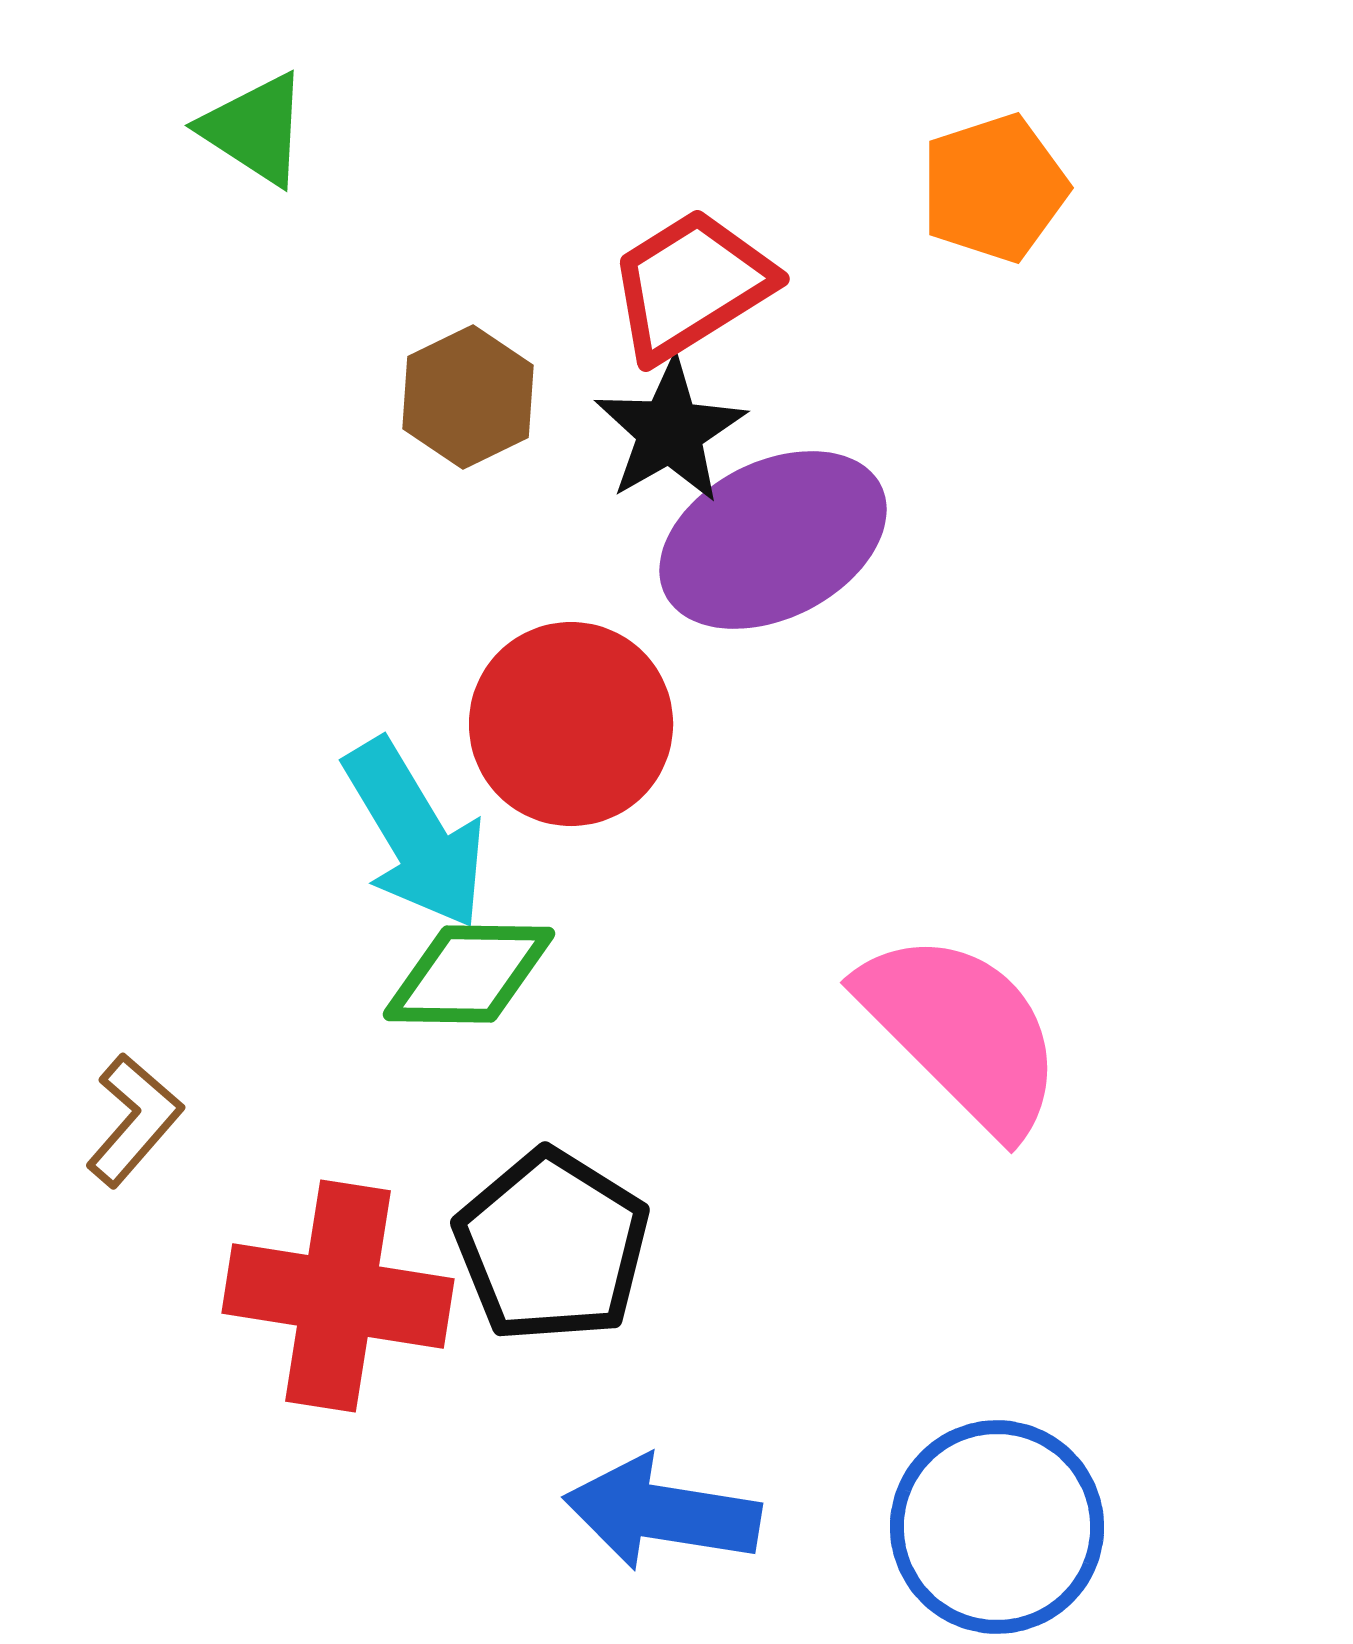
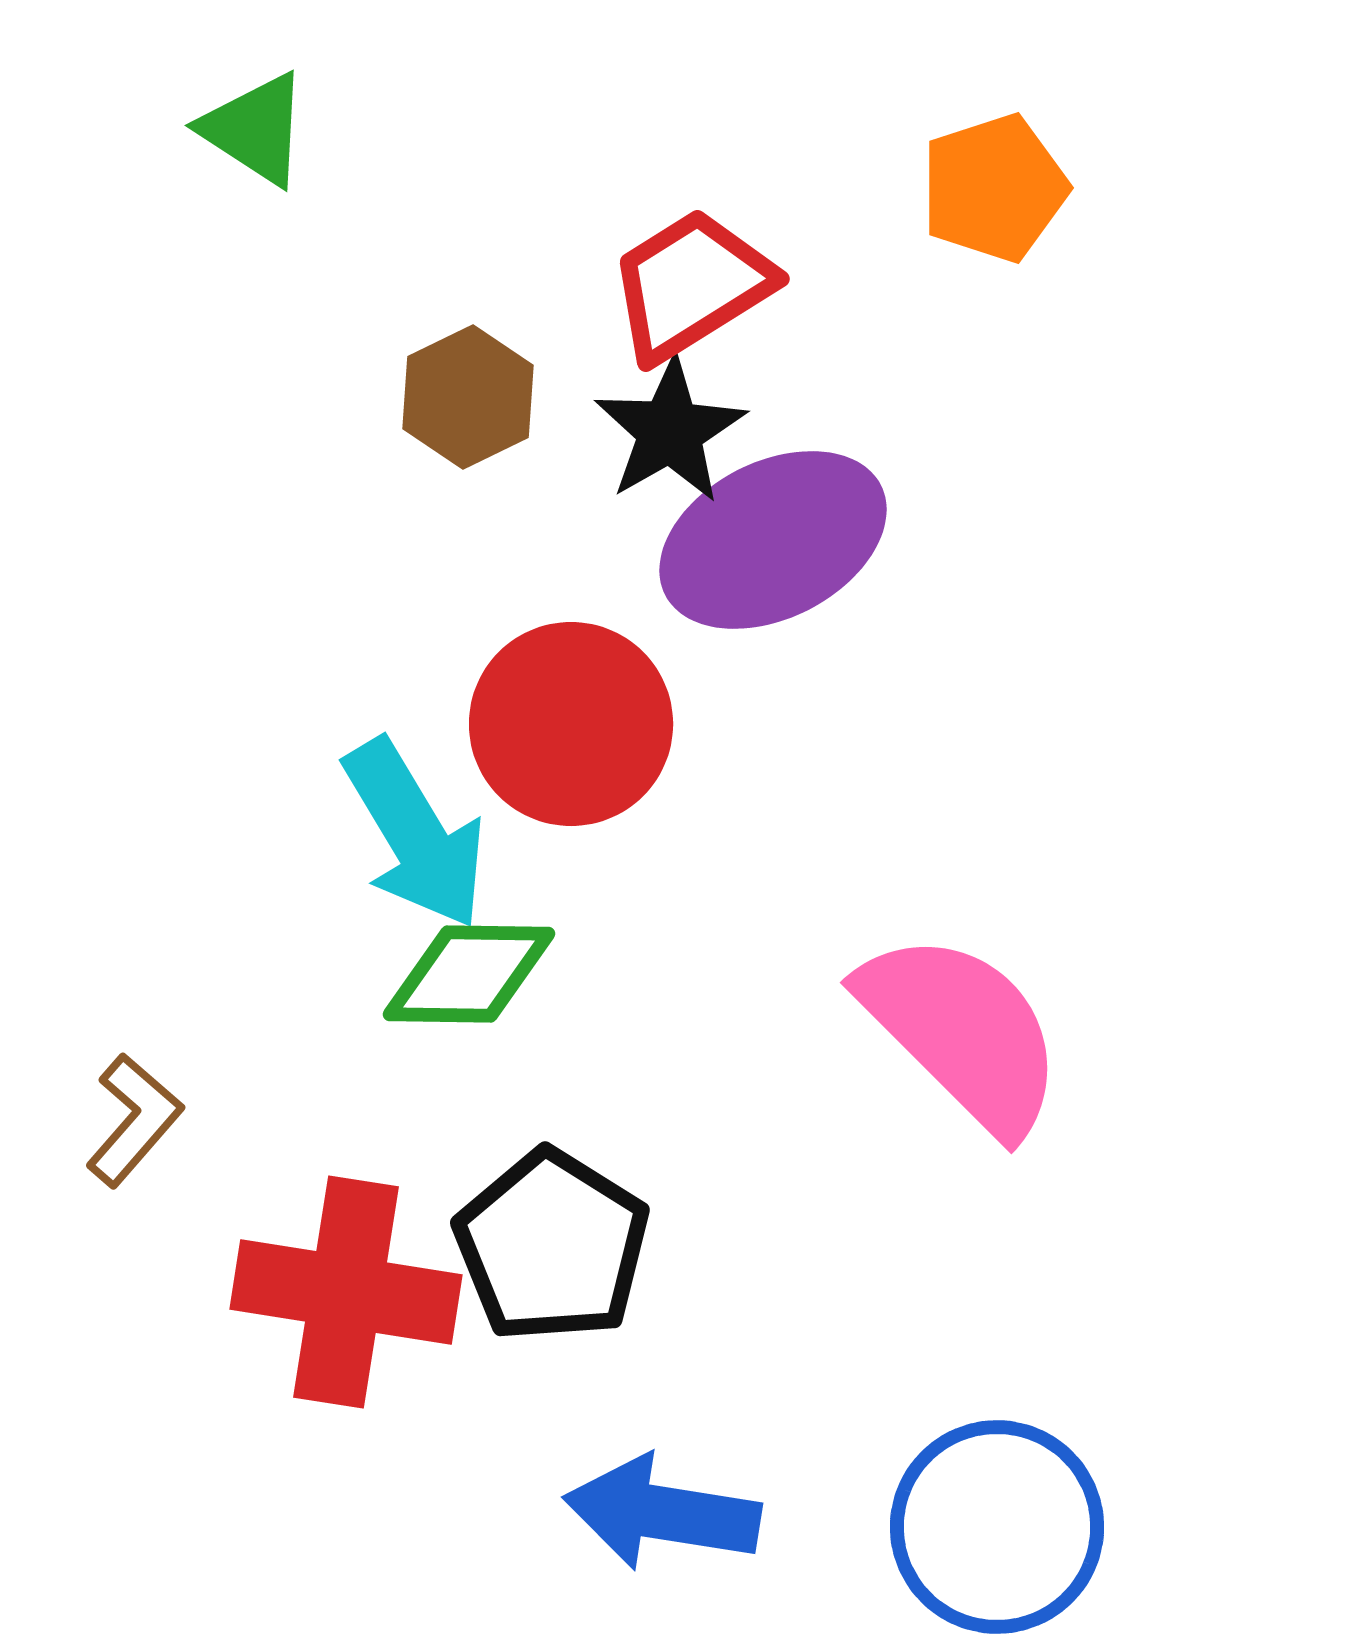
red cross: moved 8 px right, 4 px up
